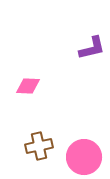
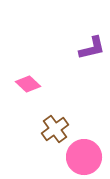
pink diamond: moved 2 px up; rotated 40 degrees clockwise
brown cross: moved 16 px right, 17 px up; rotated 24 degrees counterclockwise
